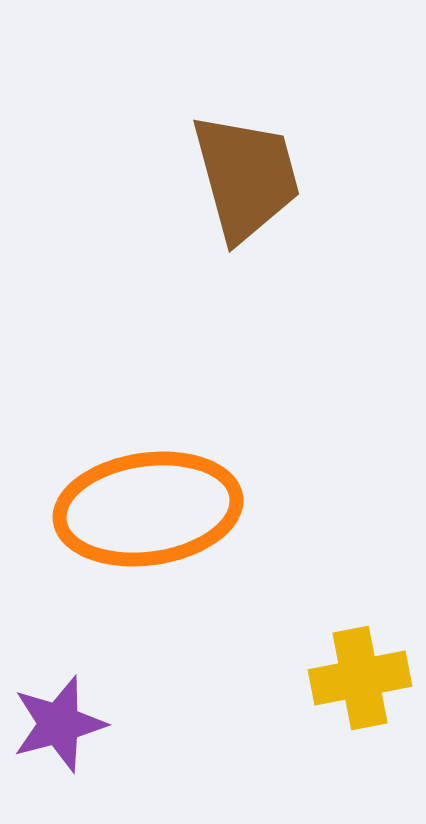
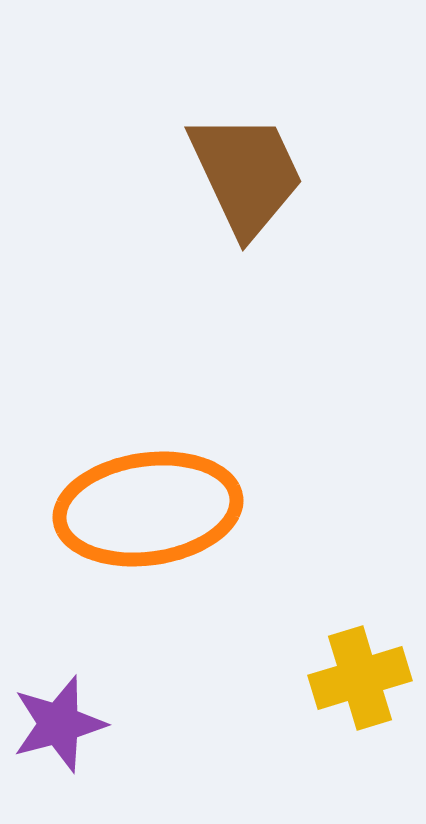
brown trapezoid: moved 3 px up; rotated 10 degrees counterclockwise
yellow cross: rotated 6 degrees counterclockwise
